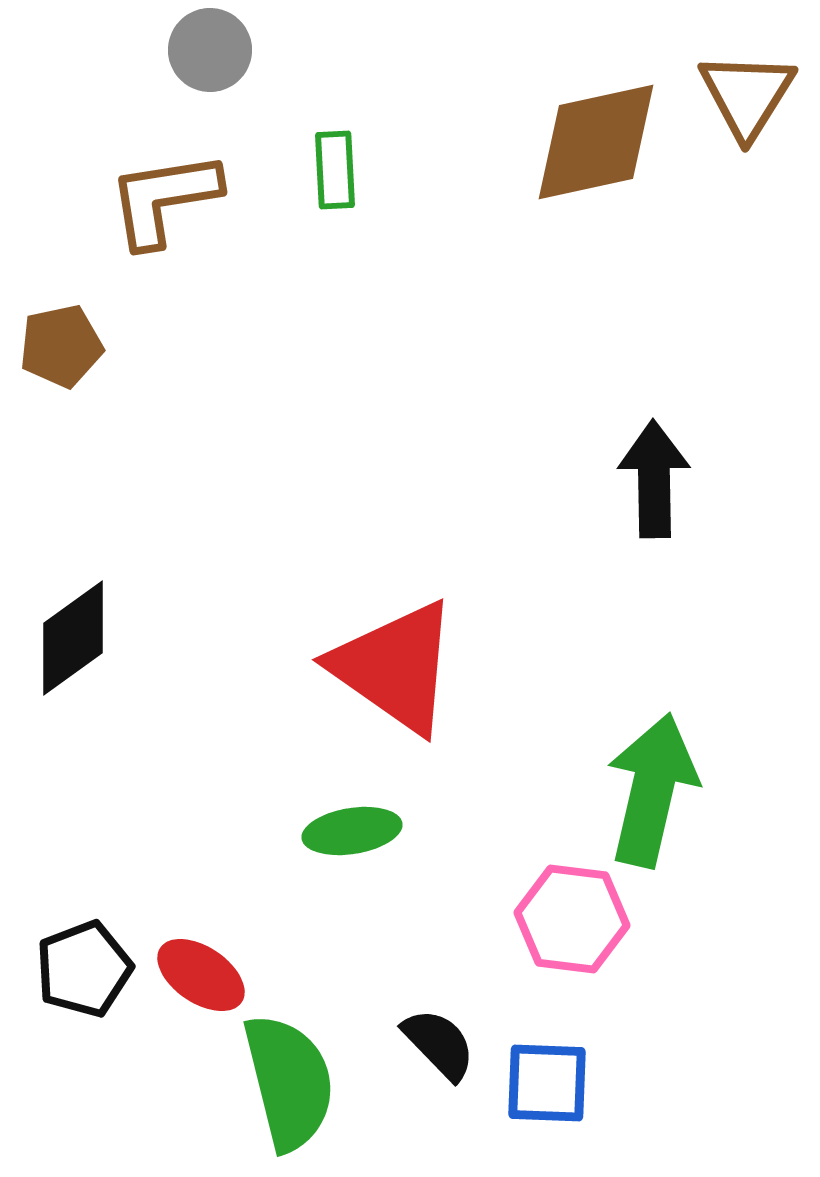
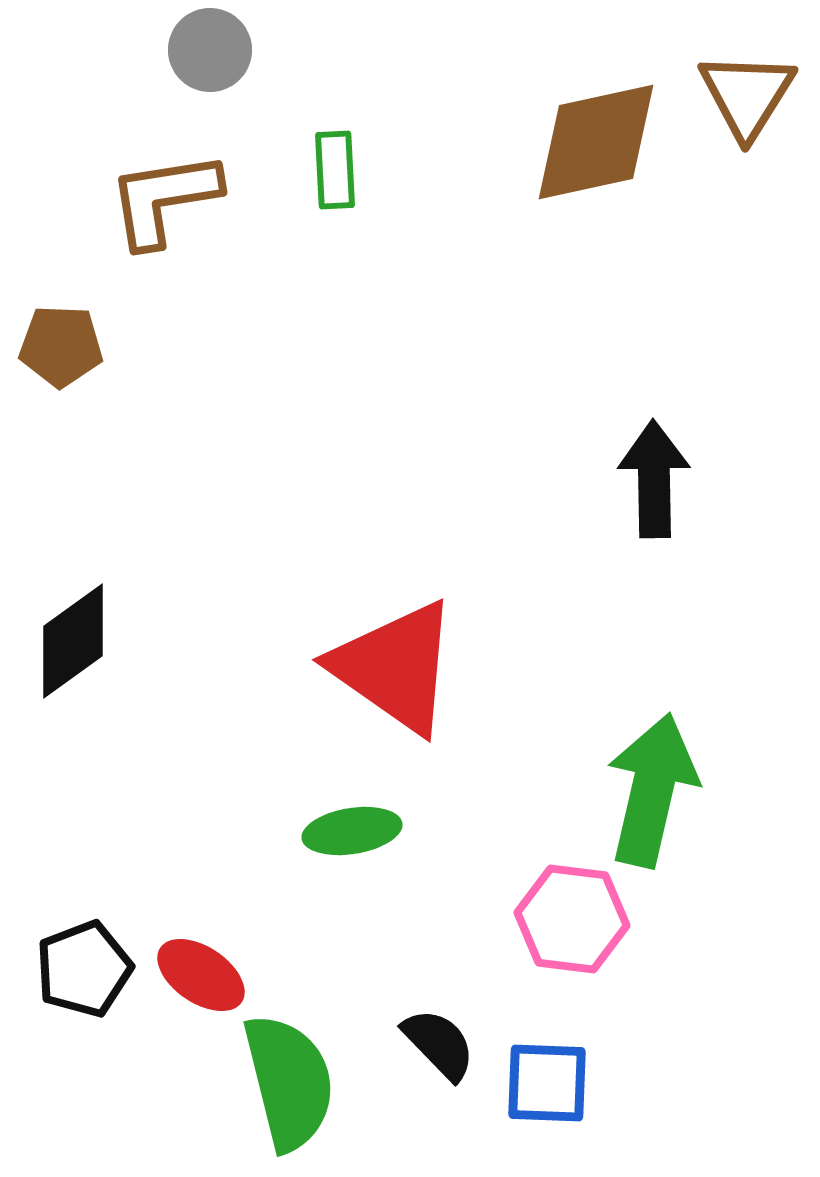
brown pentagon: rotated 14 degrees clockwise
black diamond: moved 3 px down
